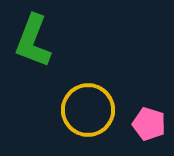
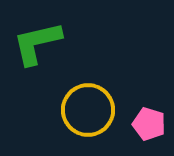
green L-shape: moved 4 px right, 2 px down; rotated 56 degrees clockwise
